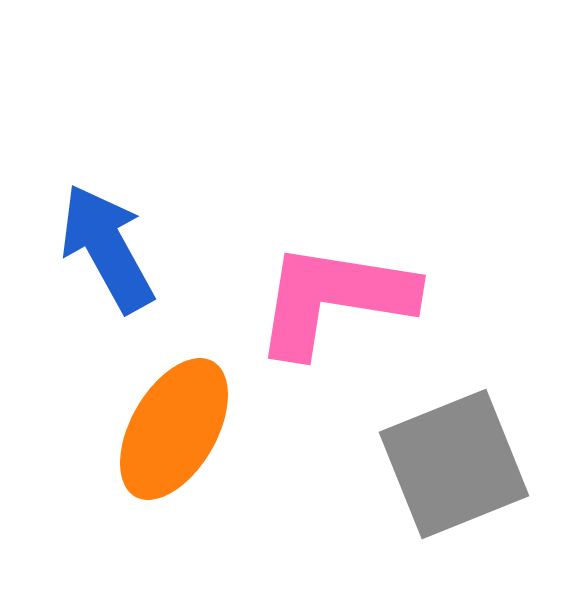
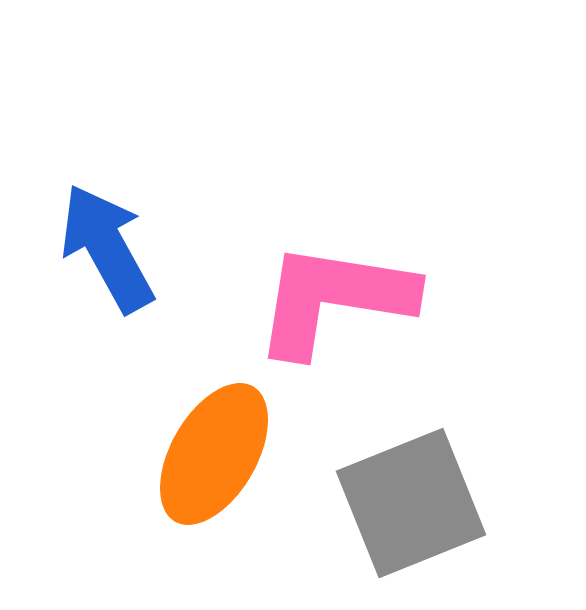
orange ellipse: moved 40 px right, 25 px down
gray square: moved 43 px left, 39 px down
